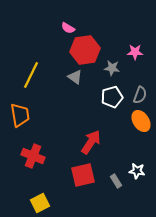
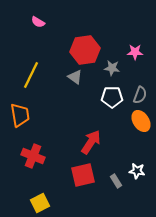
pink semicircle: moved 30 px left, 6 px up
white pentagon: rotated 15 degrees clockwise
